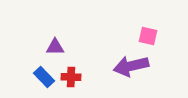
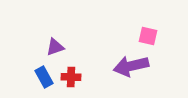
purple triangle: rotated 18 degrees counterclockwise
blue rectangle: rotated 15 degrees clockwise
